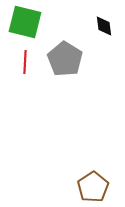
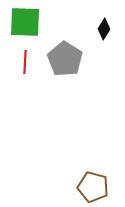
green square: rotated 12 degrees counterclockwise
black diamond: moved 3 px down; rotated 40 degrees clockwise
brown pentagon: rotated 24 degrees counterclockwise
